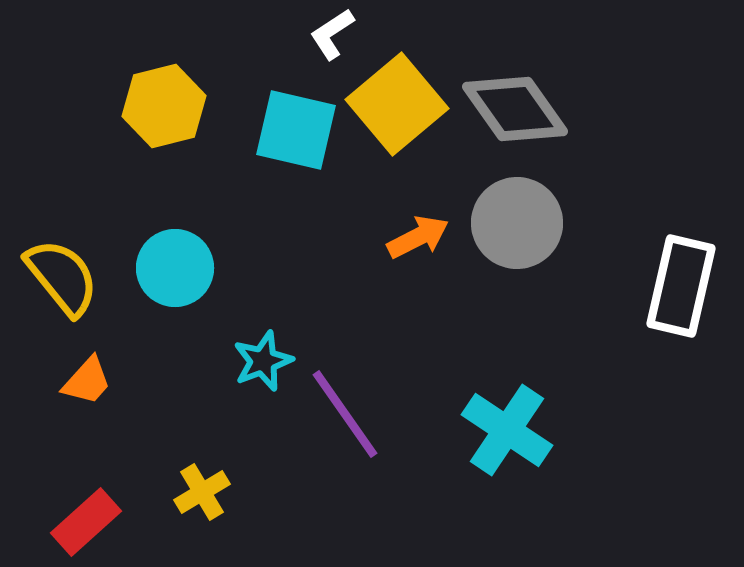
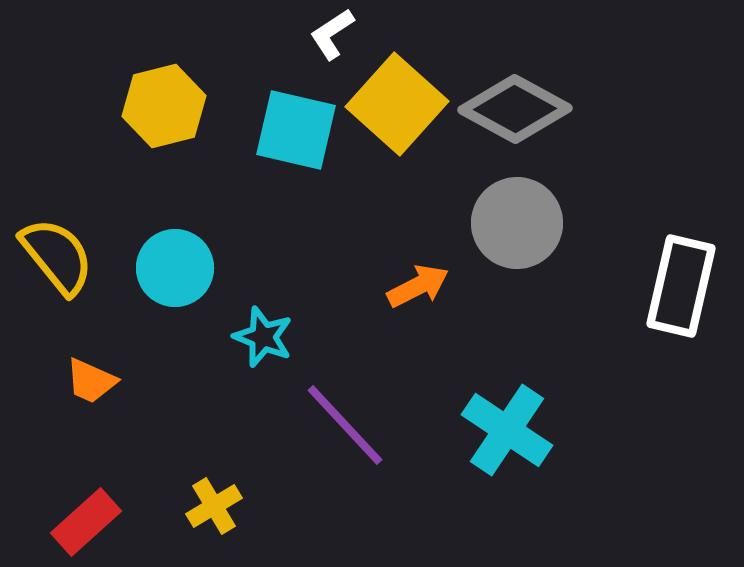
yellow square: rotated 8 degrees counterclockwise
gray diamond: rotated 26 degrees counterclockwise
orange arrow: moved 49 px down
yellow semicircle: moved 5 px left, 21 px up
cyan star: moved 24 px up; rotated 30 degrees counterclockwise
orange trapezoid: moved 4 px right; rotated 72 degrees clockwise
purple line: moved 11 px down; rotated 8 degrees counterclockwise
yellow cross: moved 12 px right, 14 px down
